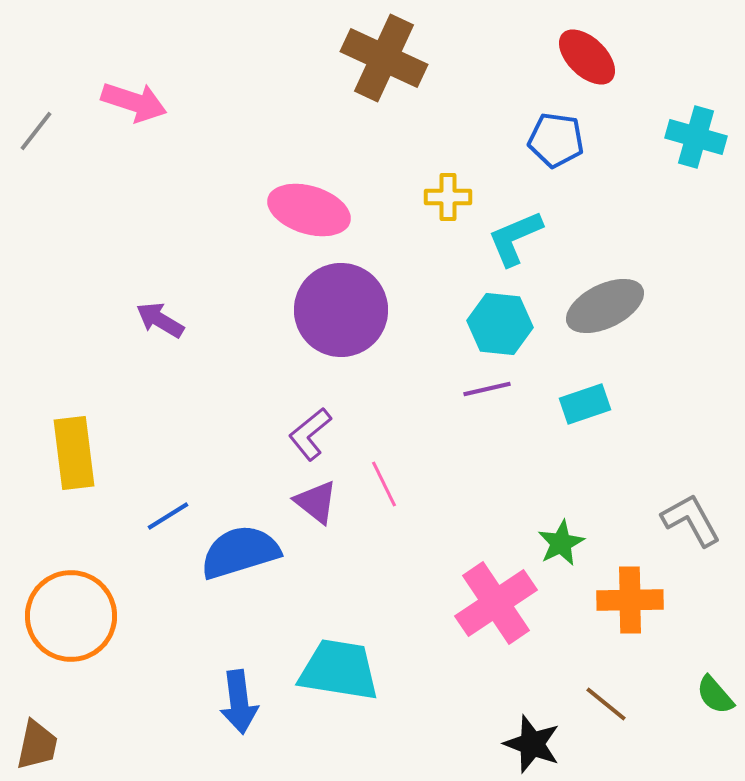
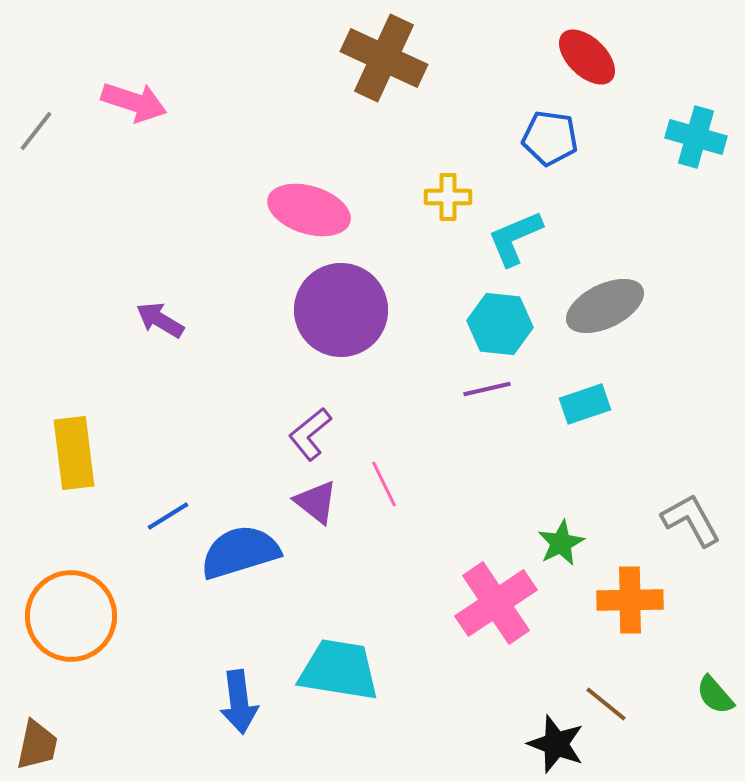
blue pentagon: moved 6 px left, 2 px up
black star: moved 24 px right
